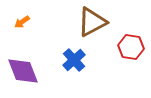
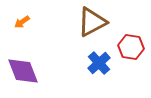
blue cross: moved 25 px right, 3 px down
